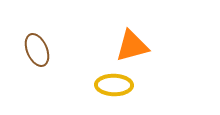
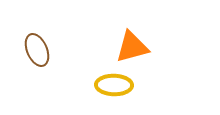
orange triangle: moved 1 px down
